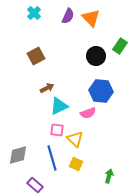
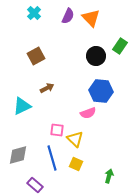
cyan triangle: moved 37 px left
